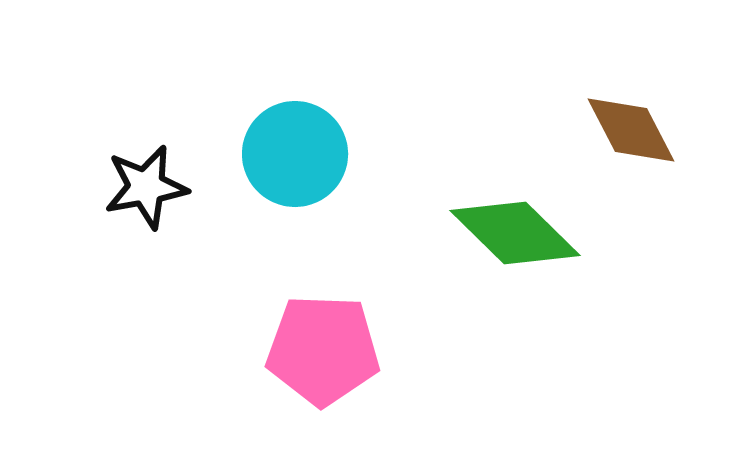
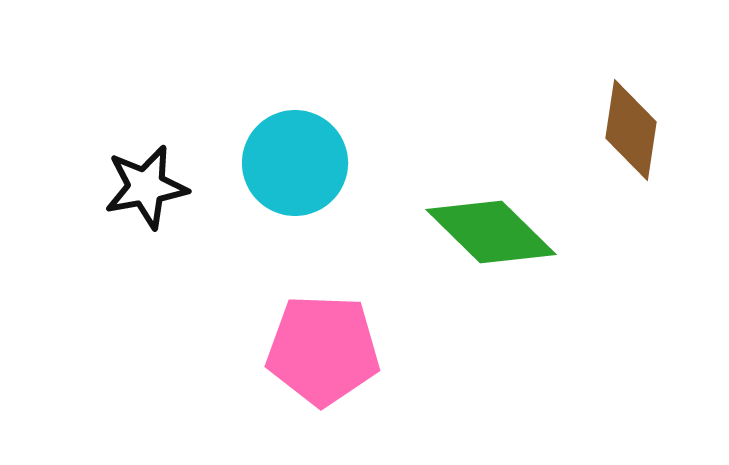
brown diamond: rotated 36 degrees clockwise
cyan circle: moved 9 px down
green diamond: moved 24 px left, 1 px up
